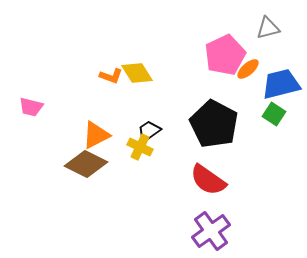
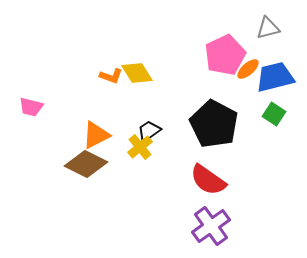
blue trapezoid: moved 6 px left, 7 px up
yellow cross: rotated 25 degrees clockwise
purple cross: moved 5 px up
